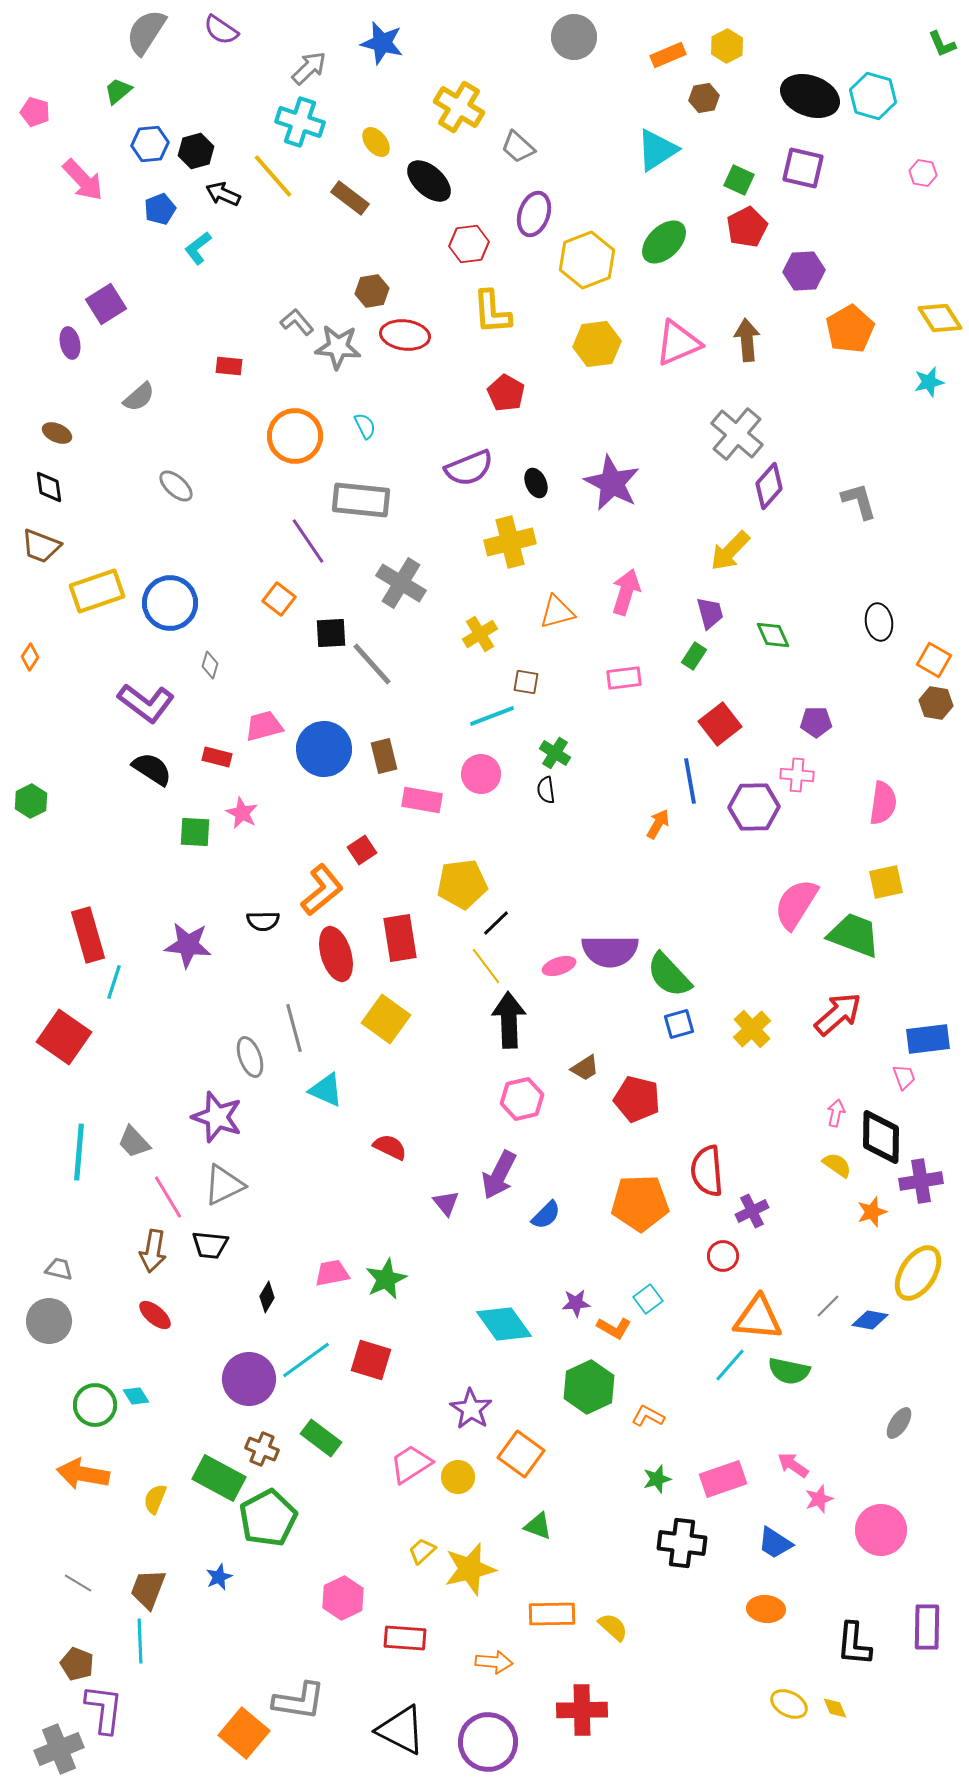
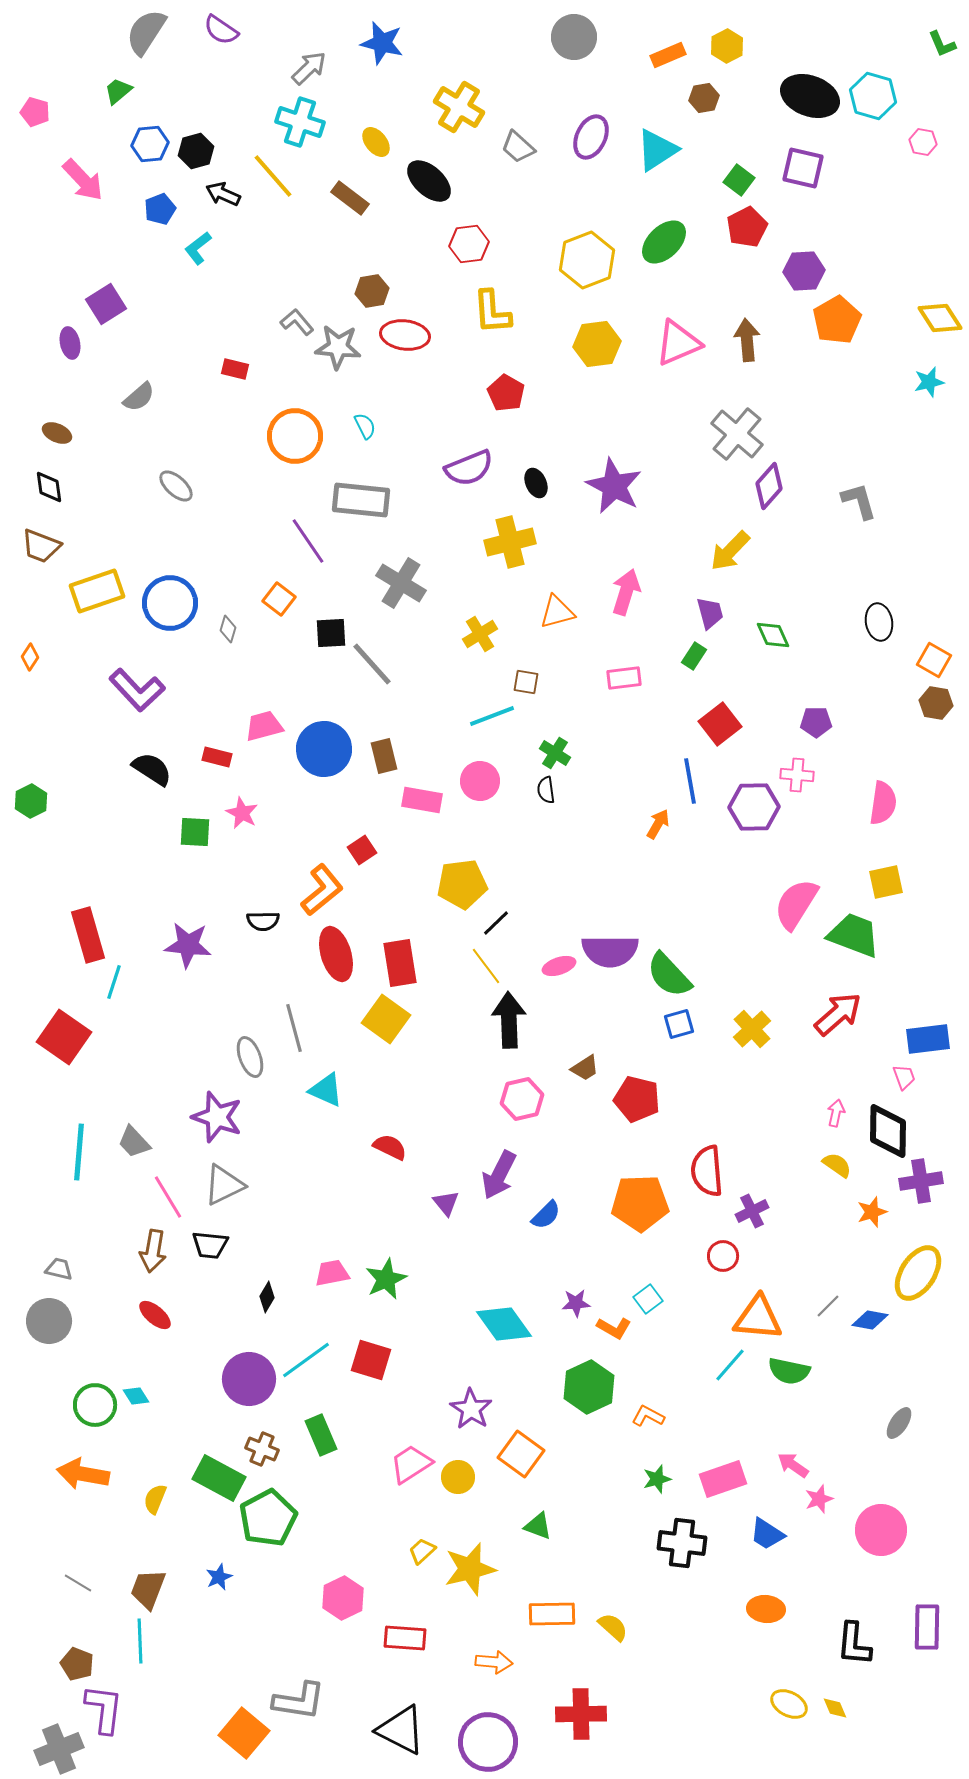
pink hexagon at (923, 173): moved 31 px up
green square at (739, 180): rotated 12 degrees clockwise
purple ellipse at (534, 214): moved 57 px right, 77 px up; rotated 6 degrees clockwise
orange pentagon at (850, 329): moved 13 px left, 9 px up
red rectangle at (229, 366): moved 6 px right, 3 px down; rotated 8 degrees clockwise
purple star at (612, 483): moved 2 px right, 3 px down
gray diamond at (210, 665): moved 18 px right, 36 px up
purple L-shape at (146, 703): moved 9 px left, 13 px up; rotated 10 degrees clockwise
pink circle at (481, 774): moved 1 px left, 7 px down
red rectangle at (400, 938): moved 25 px down
black diamond at (881, 1137): moved 7 px right, 6 px up
green rectangle at (321, 1438): moved 3 px up; rotated 30 degrees clockwise
blue trapezoid at (775, 1543): moved 8 px left, 9 px up
red cross at (582, 1710): moved 1 px left, 4 px down
